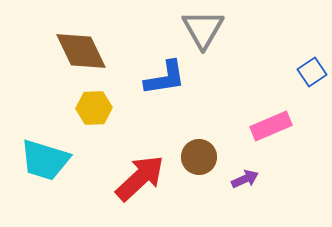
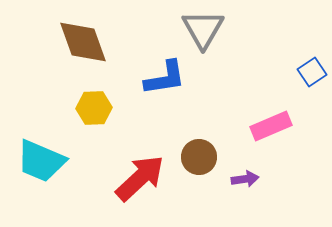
brown diamond: moved 2 px right, 9 px up; rotated 6 degrees clockwise
cyan trapezoid: moved 4 px left, 1 px down; rotated 6 degrees clockwise
purple arrow: rotated 16 degrees clockwise
